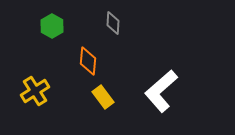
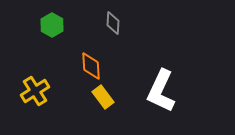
green hexagon: moved 1 px up
orange diamond: moved 3 px right, 5 px down; rotated 8 degrees counterclockwise
white L-shape: rotated 24 degrees counterclockwise
